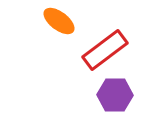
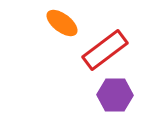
orange ellipse: moved 3 px right, 2 px down
